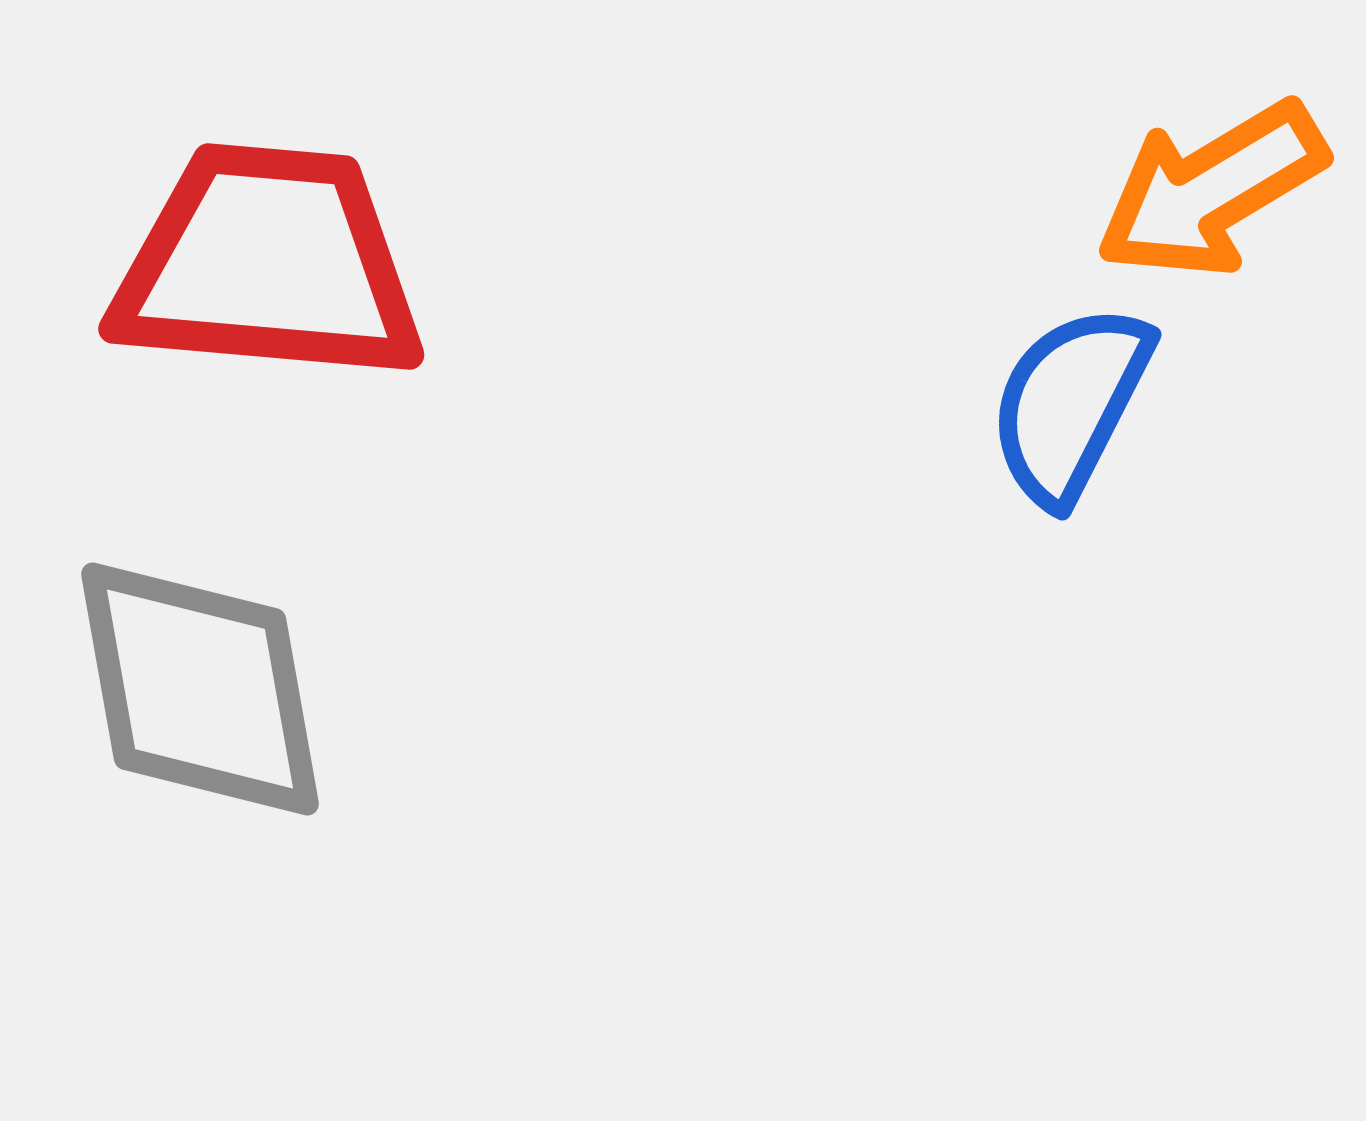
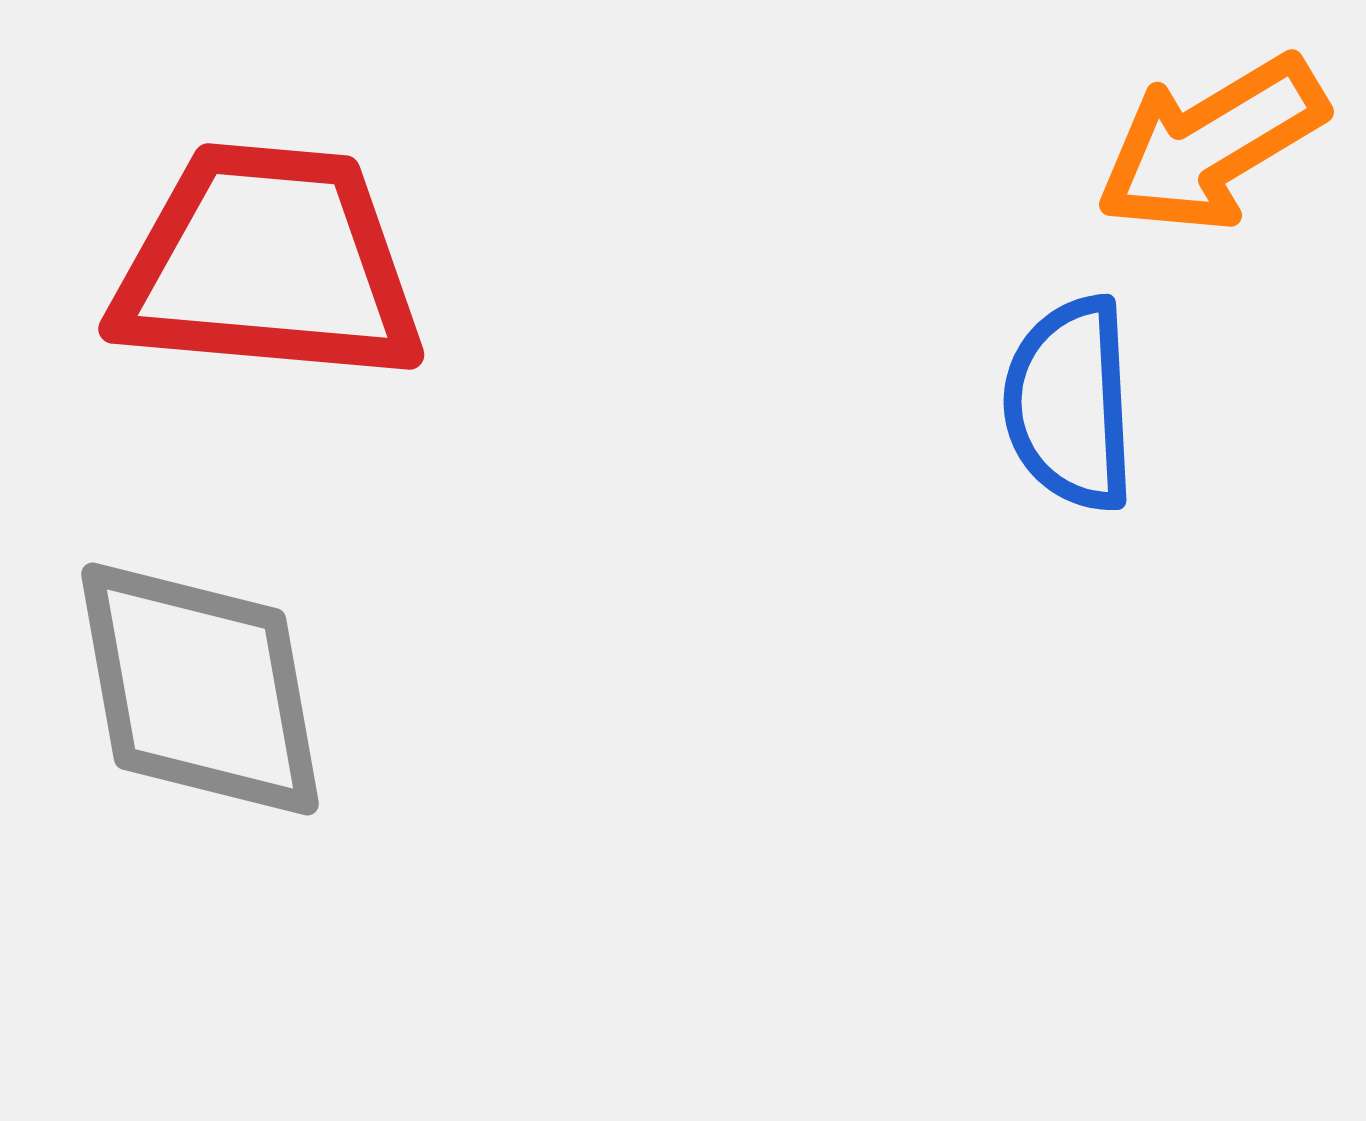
orange arrow: moved 46 px up
blue semicircle: rotated 30 degrees counterclockwise
